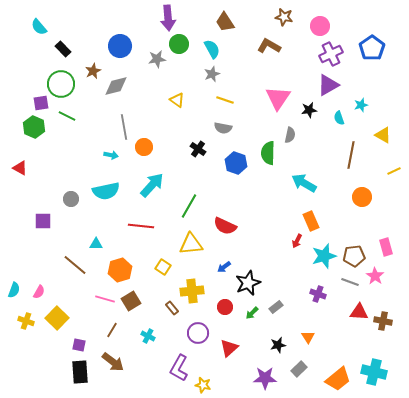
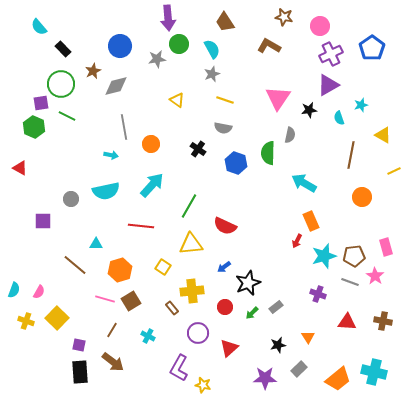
orange circle at (144, 147): moved 7 px right, 3 px up
red triangle at (359, 312): moved 12 px left, 10 px down
